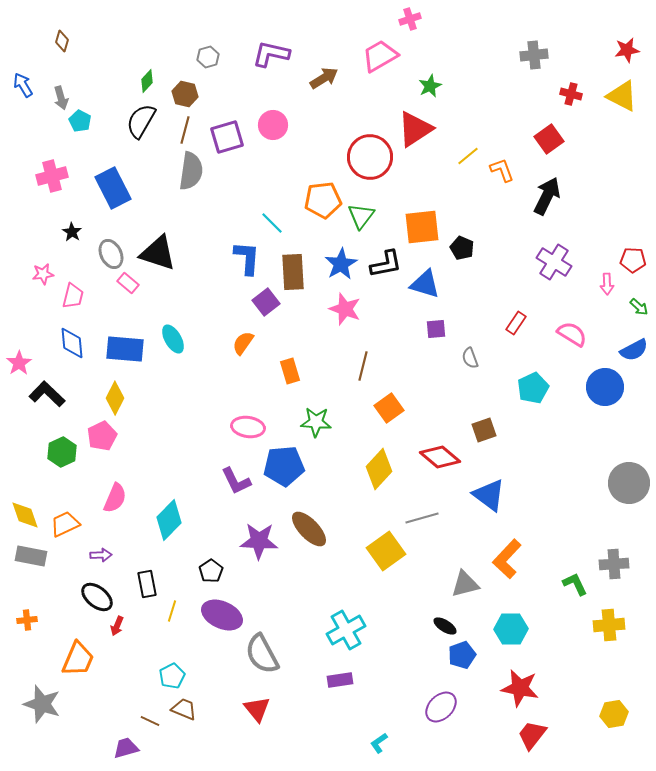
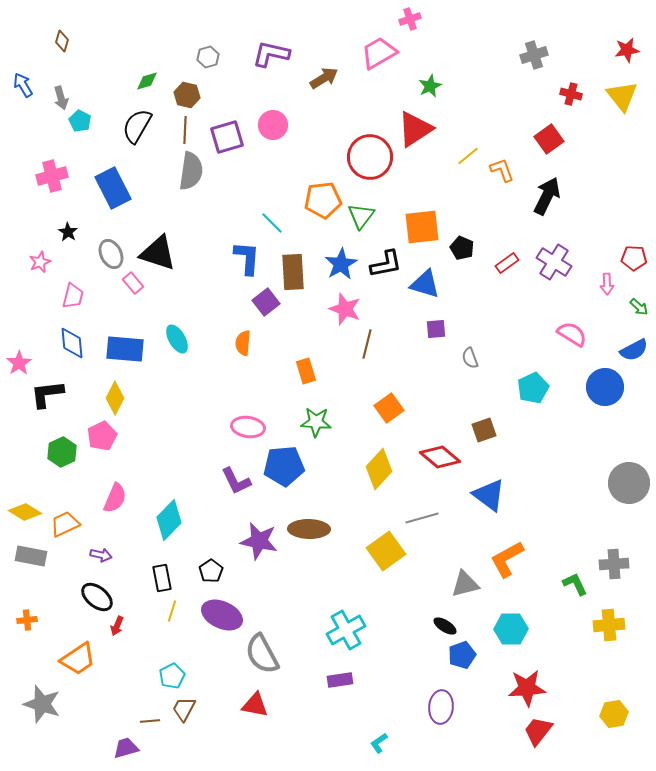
gray cross at (534, 55): rotated 12 degrees counterclockwise
pink trapezoid at (380, 56): moved 1 px left, 3 px up
green diamond at (147, 81): rotated 30 degrees clockwise
brown hexagon at (185, 94): moved 2 px right, 1 px down
yellow triangle at (622, 96): rotated 24 degrees clockwise
black semicircle at (141, 121): moved 4 px left, 5 px down
brown line at (185, 130): rotated 12 degrees counterclockwise
black star at (72, 232): moved 4 px left
red pentagon at (633, 260): moved 1 px right, 2 px up
pink star at (43, 274): moved 3 px left, 12 px up; rotated 15 degrees counterclockwise
pink rectangle at (128, 283): moved 5 px right; rotated 10 degrees clockwise
red rectangle at (516, 323): moved 9 px left, 60 px up; rotated 20 degrees clockwise
cyan ellipse at (173, 339): moved 4 px right
orange semicircle at (243, 343): rotated 30 degrees counterclockwise
brown line at (363, 366): moved 4 px right, 22 px up
orange rectangle at (290, 371): moved 16 px right
black L-shape at (47, 394): rotated 51 degrees counterclockwise
yellow diamond at (25, 515): moved 3 px up; rotated 40 degrees counterclockwise
brown ellipse at (309, 529): rotated 45 degrees counterclockwise
purple star at (259, 541): rotated 9 degrees clockwise
purple arrow at (101, 555): rotated 15 degrees clockwise
orange L-shape at (507, 559): rotated 18 degrees clockwise
black rectangle at (147, 584): moved 15 px right, 6 px up
orange trapezoid at (78, 659): rotated 33 degrees clockwise
red star at (520, 688): moved 7 px right; rotated 15 degrees counterclockwise
purple ellipse at (441, 707): rotated 40 degrees counterclockwise
brown trapezoid at (184, 709): rotated 84 degrees counterclockwise
red triangle at (257, 709): moved 2 px left, 4 px up; rotated 40 degrees counterclockwise
brown line at (150, 721): rotated 30 degrees counterclockwise
red trapezoid at (532, 735): moved 6 px right, 4 px up
